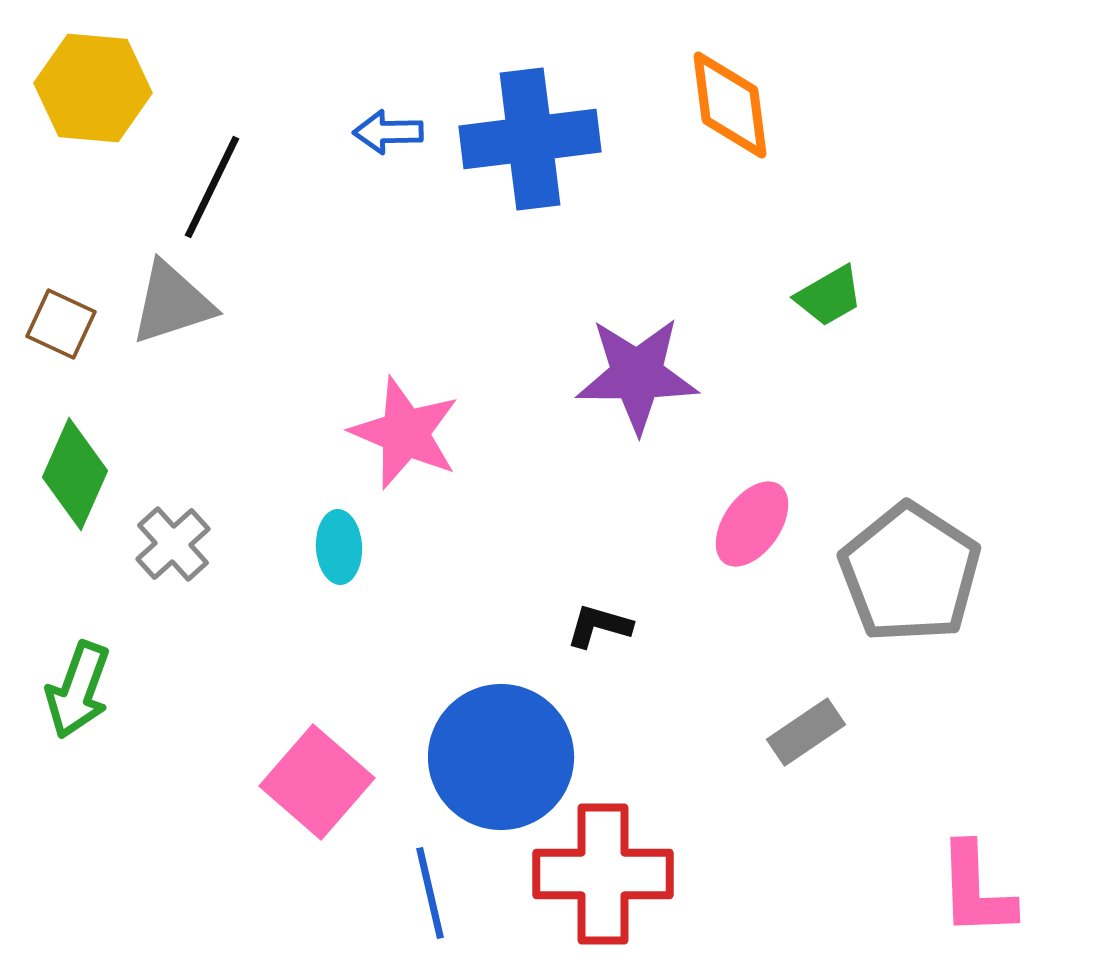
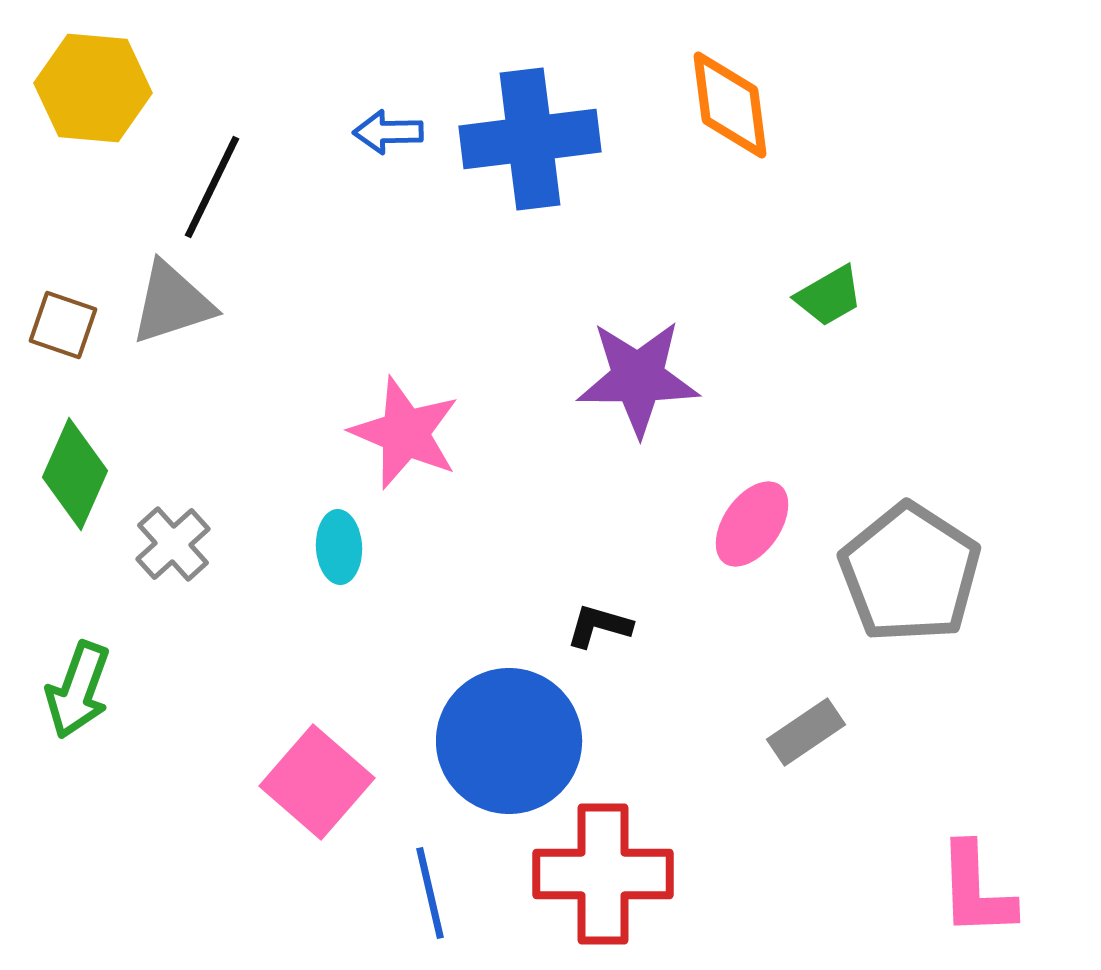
brown square: moved 2 px right, 1 px down; rotated 6 degrees counterclockwise
purple star: moved 1 px right, 3 px down
blue circle: moved 8 px right, 16 px up
